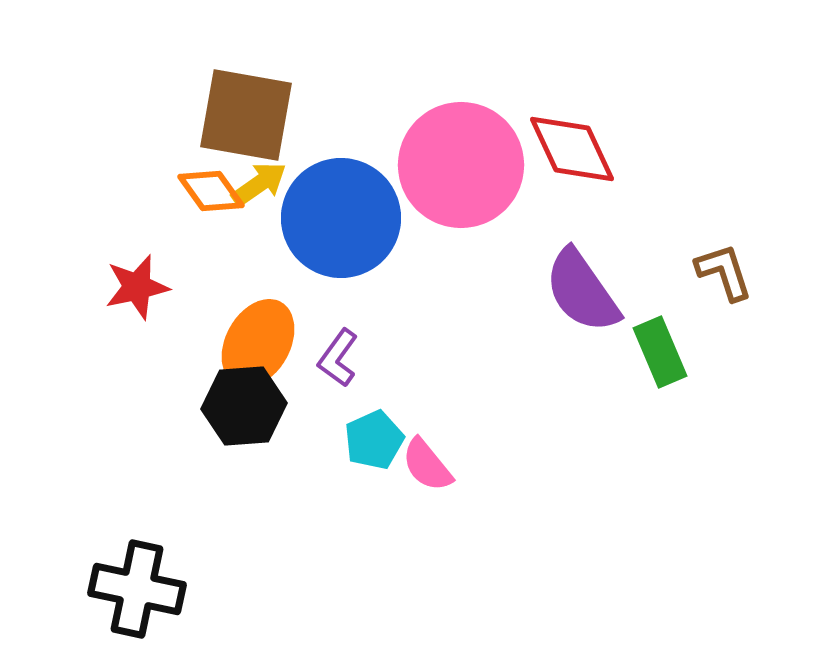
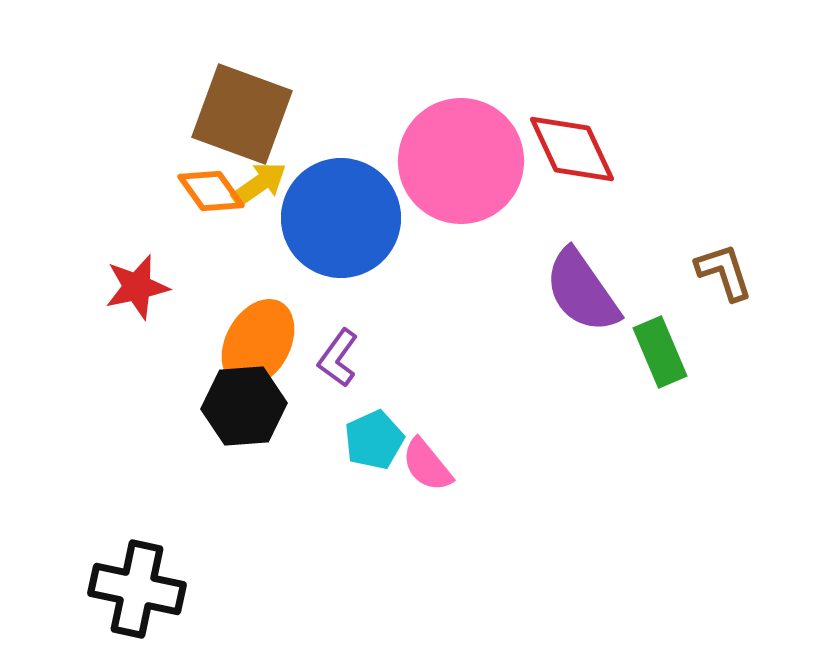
brown square: moved 4 px left, 1 px up; rotated 10 degrees clockwise
pink circle: moved 4 px up
